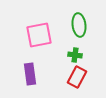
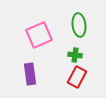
pink square: rotated 12 degrees counterclockwise
